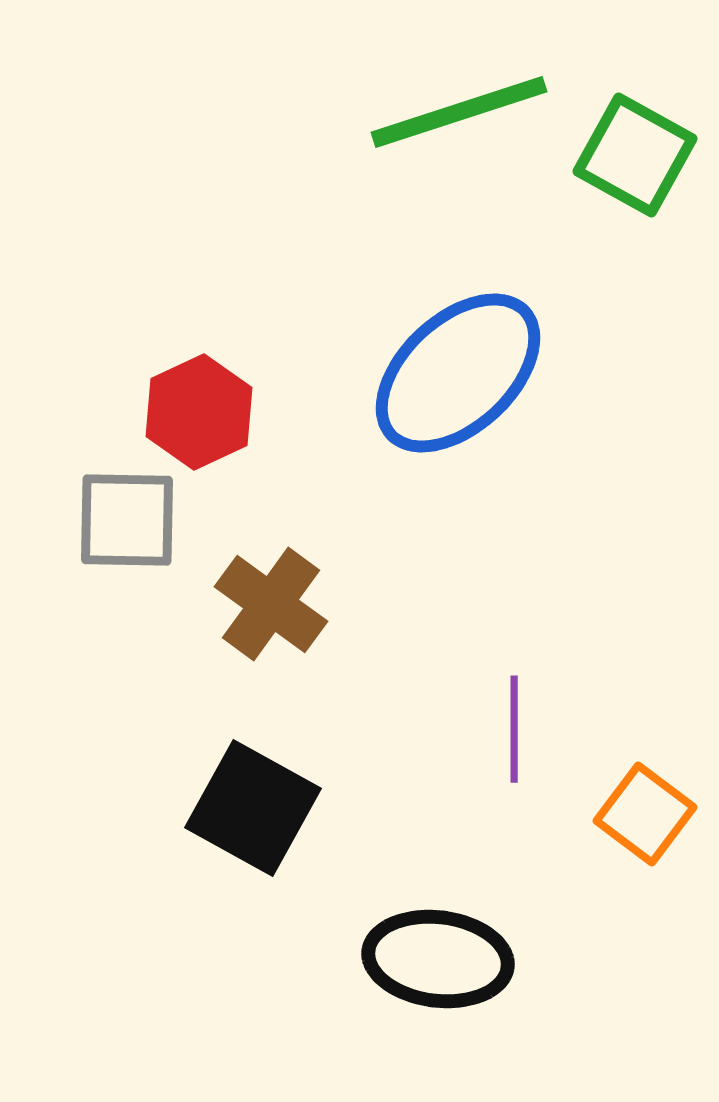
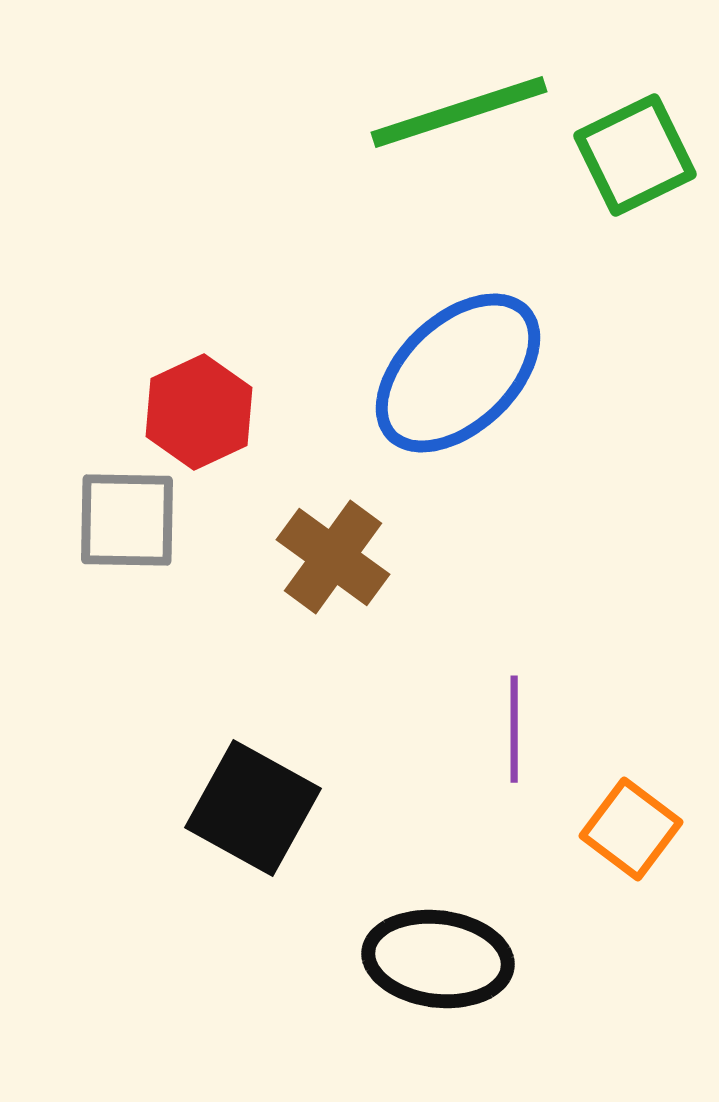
green square: rotated 35 degrees clockwise
brown cross: moved 62 px right, 47 px up
orange square: moved 14 px left, 15 px down
